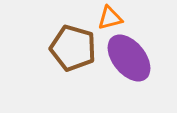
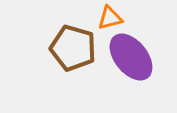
purple ellipse: moved 2 px right, 1 px up
